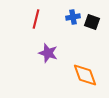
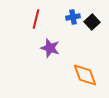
black square: rotated 28 degrees clockwise
purple star: moved 2 px right, 5 px up
